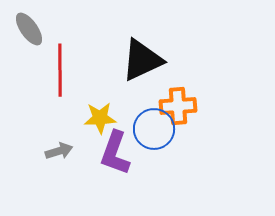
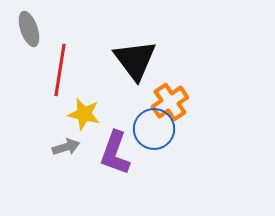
gray ellipse: rotated 16 degrees clockwise
black triangle: moved 7 px left; rotated 42 degrees counterclockwise
red line: rotated 9 degrees clockwise
orange cross: moved 8 px left, 4 px up; rotated 30 degrees counterclockwise
yellow star: moved 16 px left, 4 px up; rotated 16 degrees clockwise
gray arrow: moved 7 px right, 4 px up
